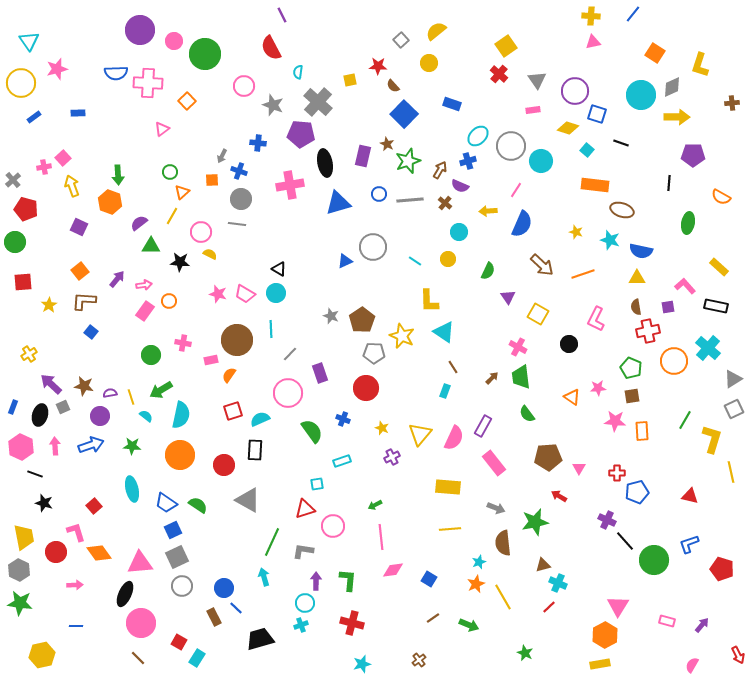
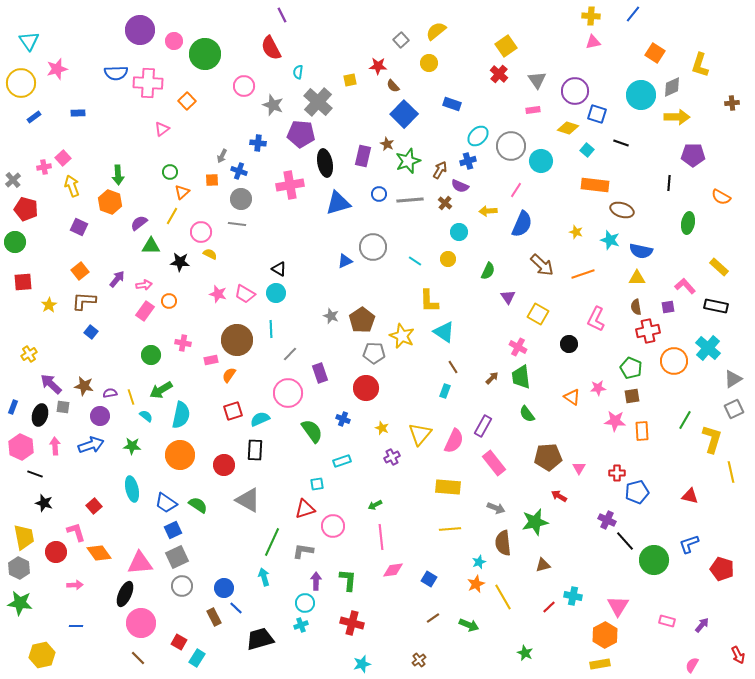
gray square at (63, 407): rotated 32 degrees clockwise
pink semicircle at (454, 438): moved 3 px down
gray hexagon at (19, 570): moved 2 px up
cyan cross at (558, 583): moved 15 px right, 13 px down; rotated 12 degrees counterclockwise
